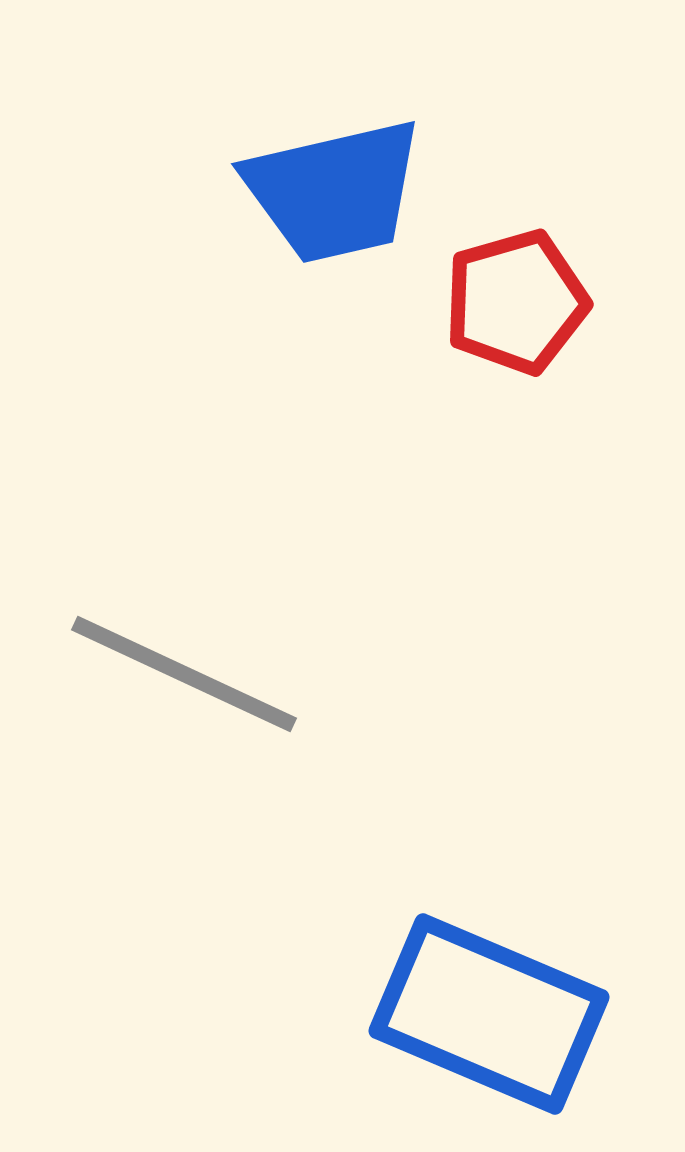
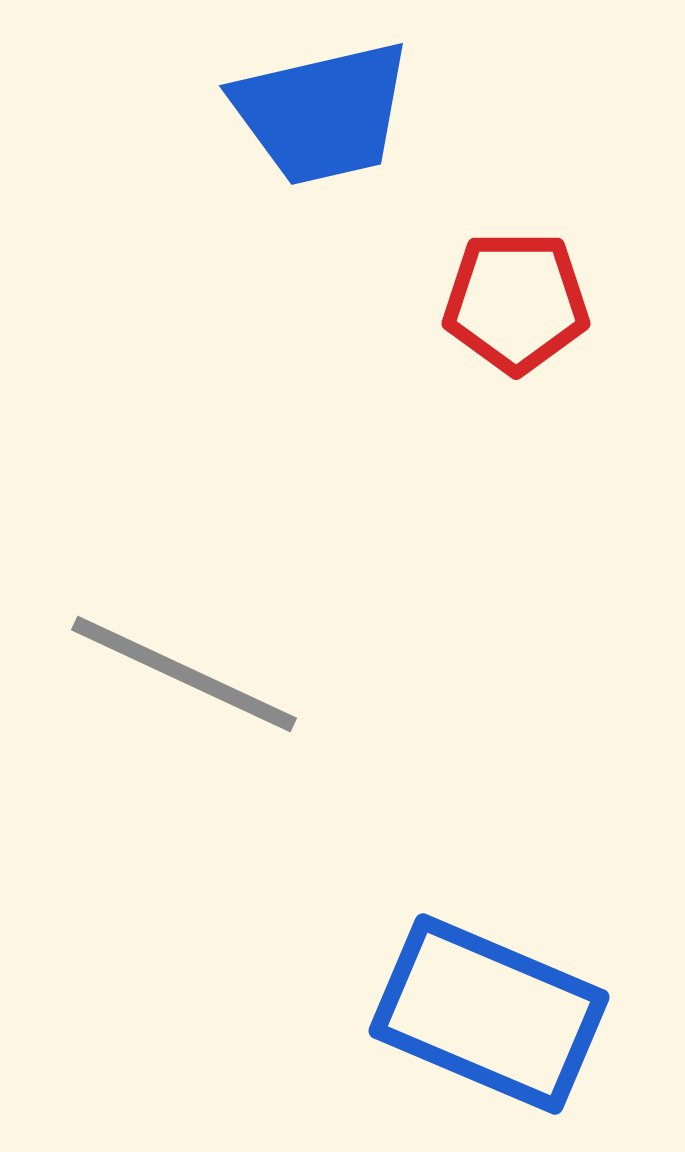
blue trapezoid: moved 12 px left, 78 px up
red pentagon: rotated 16 degrees clockwise
